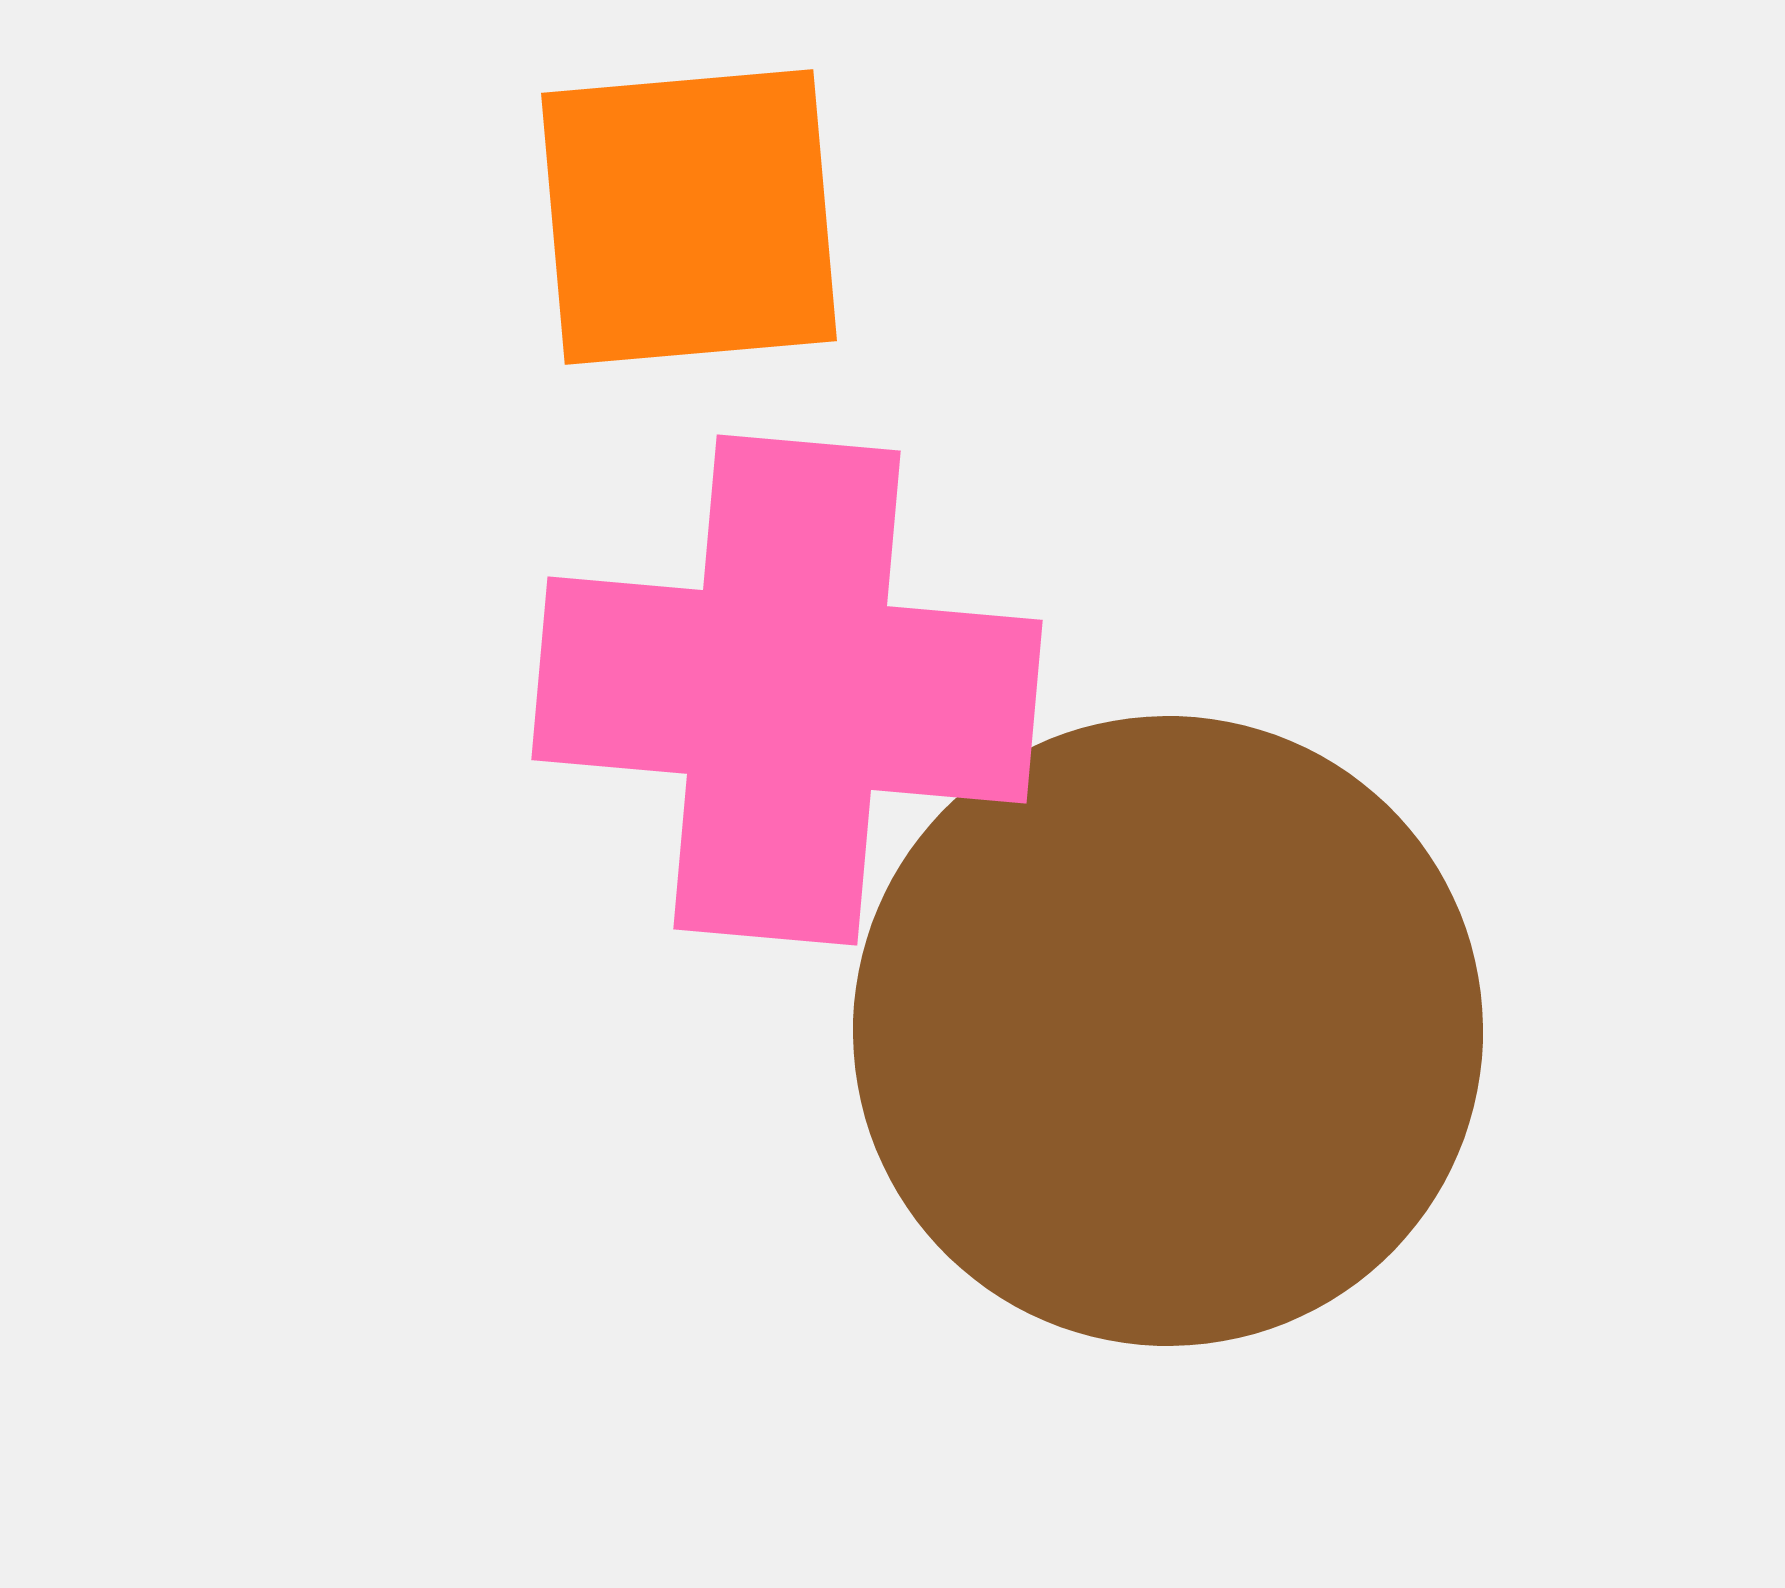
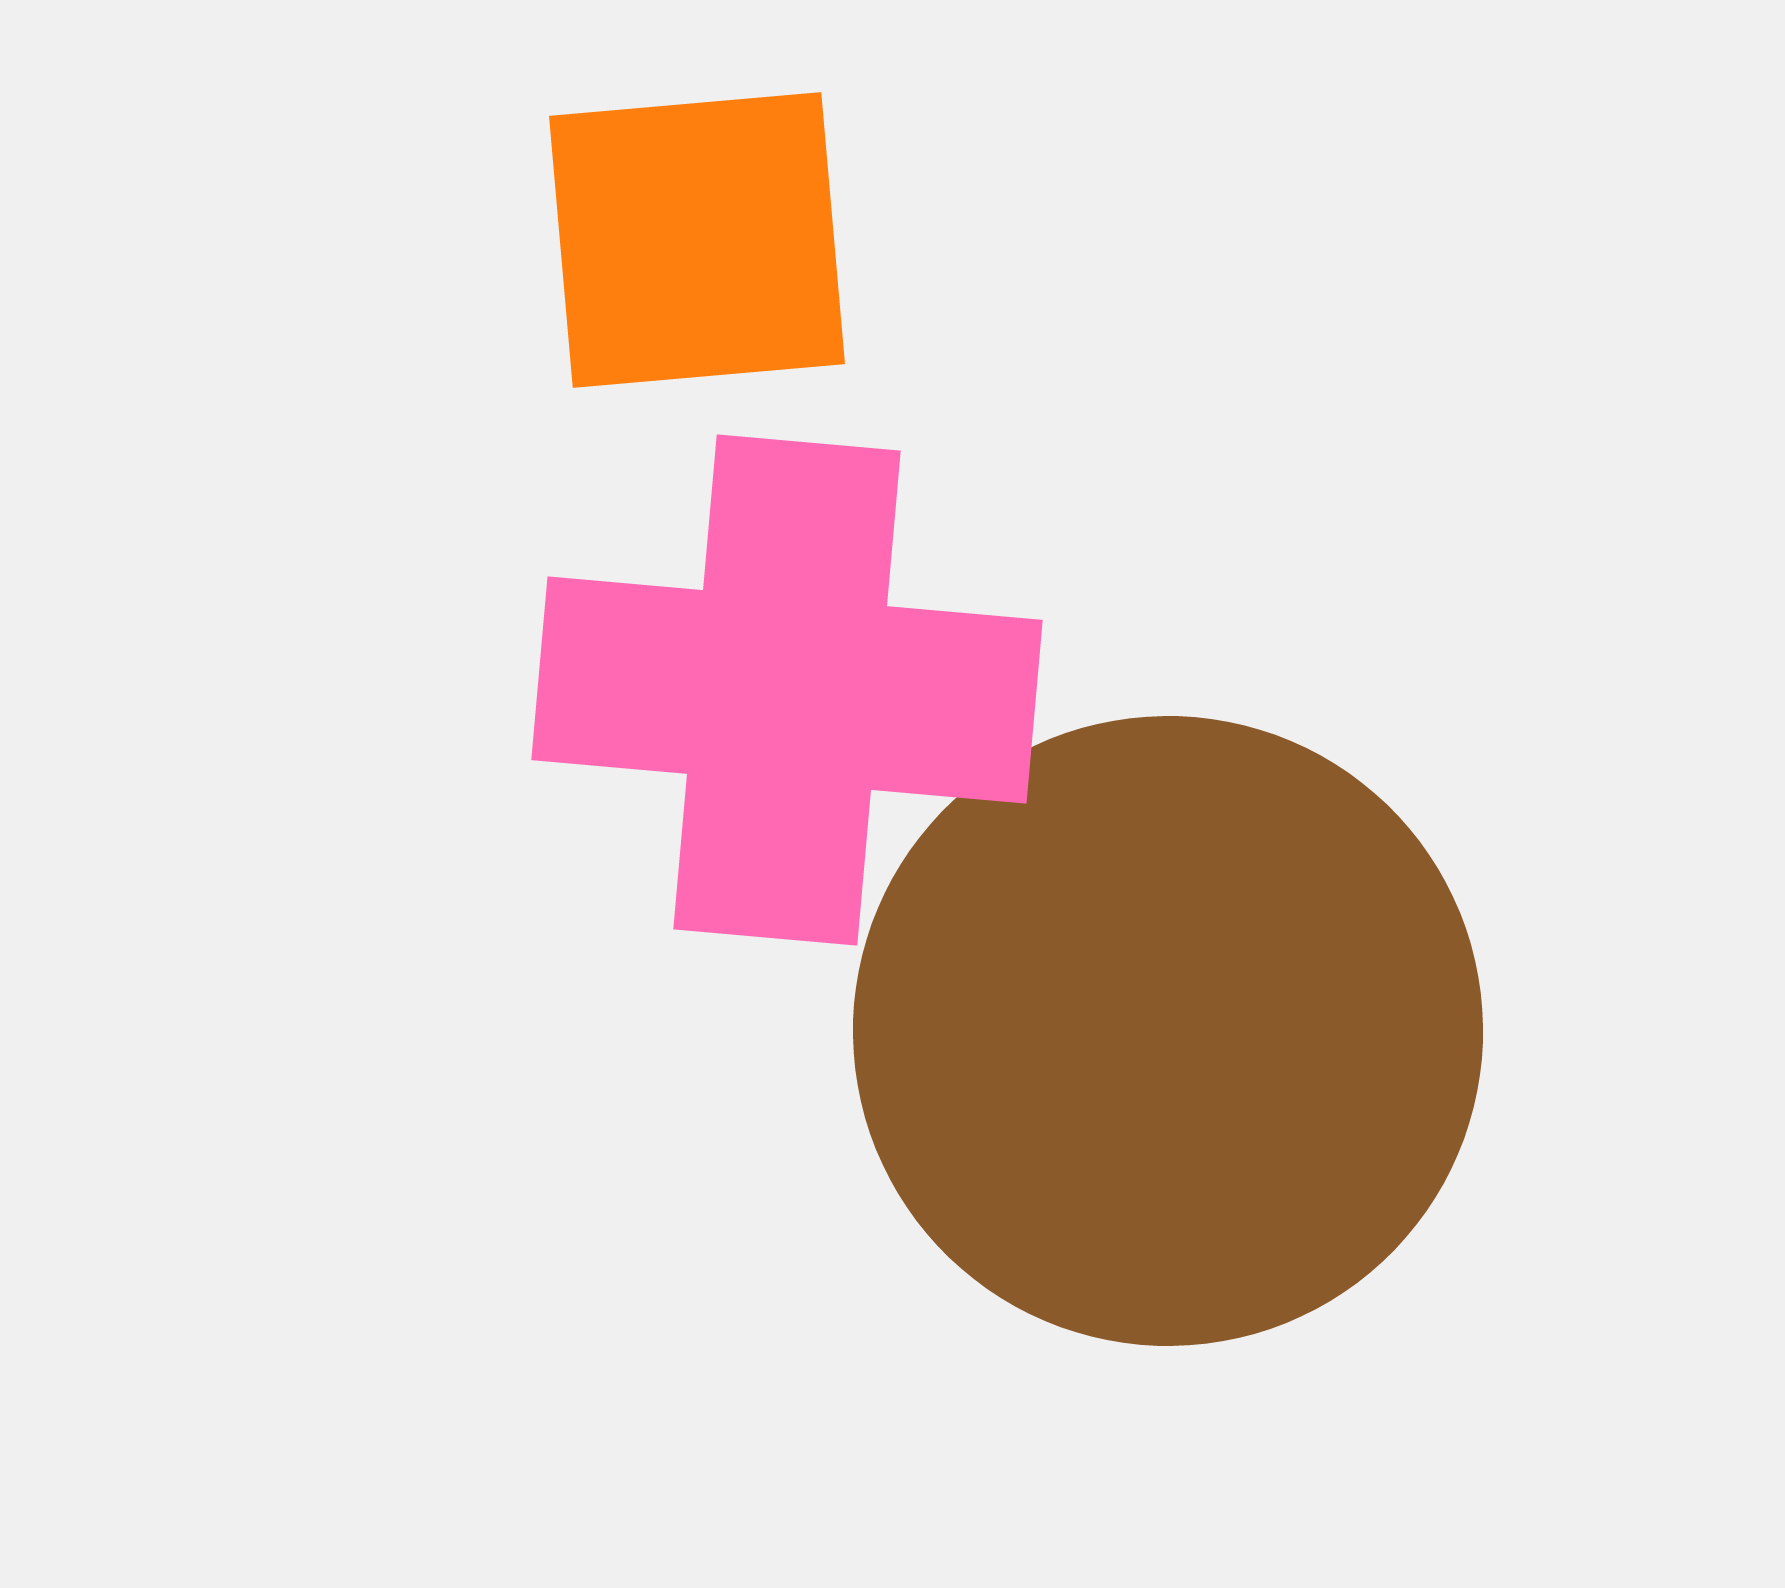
orange square: moved 8 px right, 23 px down
